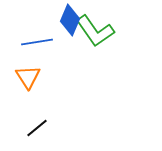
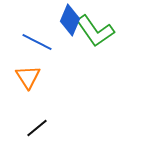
blue line: rotated 36 degrees clockwise
